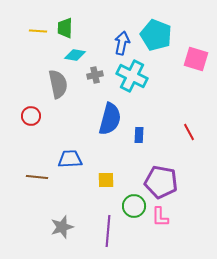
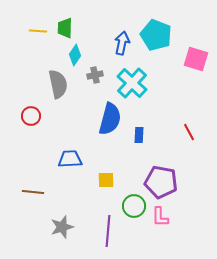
cyan diamond: rotated 65 degrees counterclockwise
cyan cross: moved 7 px down; rotated 16 degrees clockwise
brown line: moved 4 px left, 15 px down
